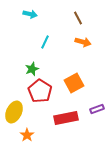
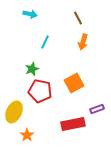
orange arrow: rotated 91 degrees clockwise
red pentagon: rotated 20 degrees counterclockwise
red rectangle: moved 7 px right, 6 px down
